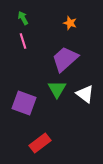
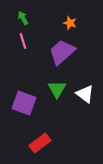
purple trapezoid: moved 3 px left, 7 px up
